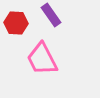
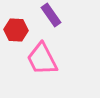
red hexagon: moved 7 px down
